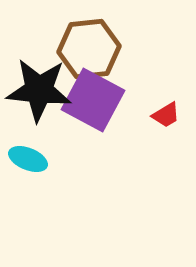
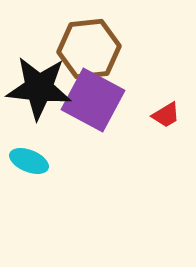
black star: moved 2 px up
cyan ellipse: moved 1 px right, 2 px down
